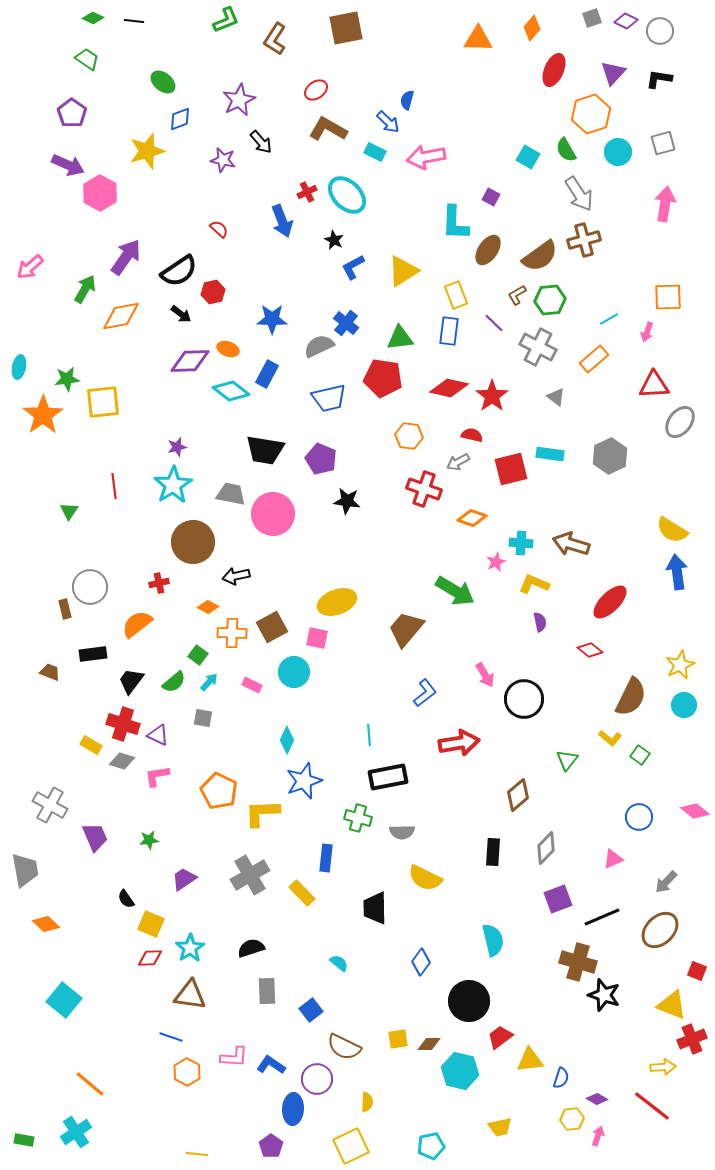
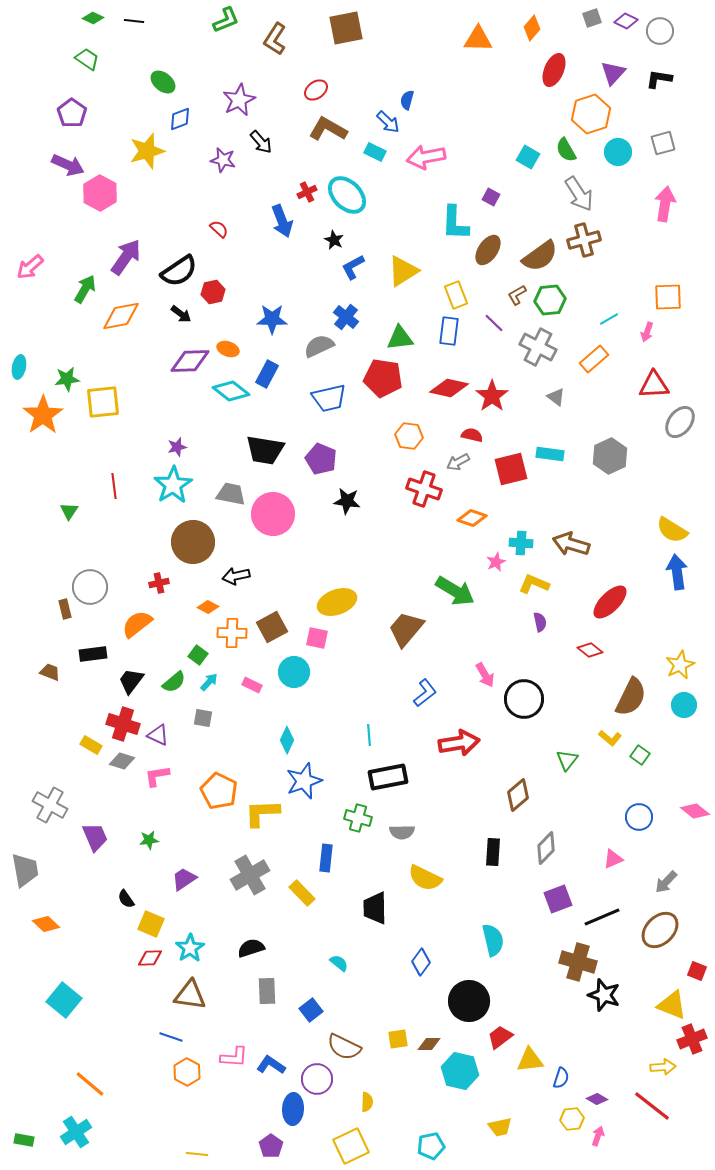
blue cross at (346, 323): moved 6 px up
